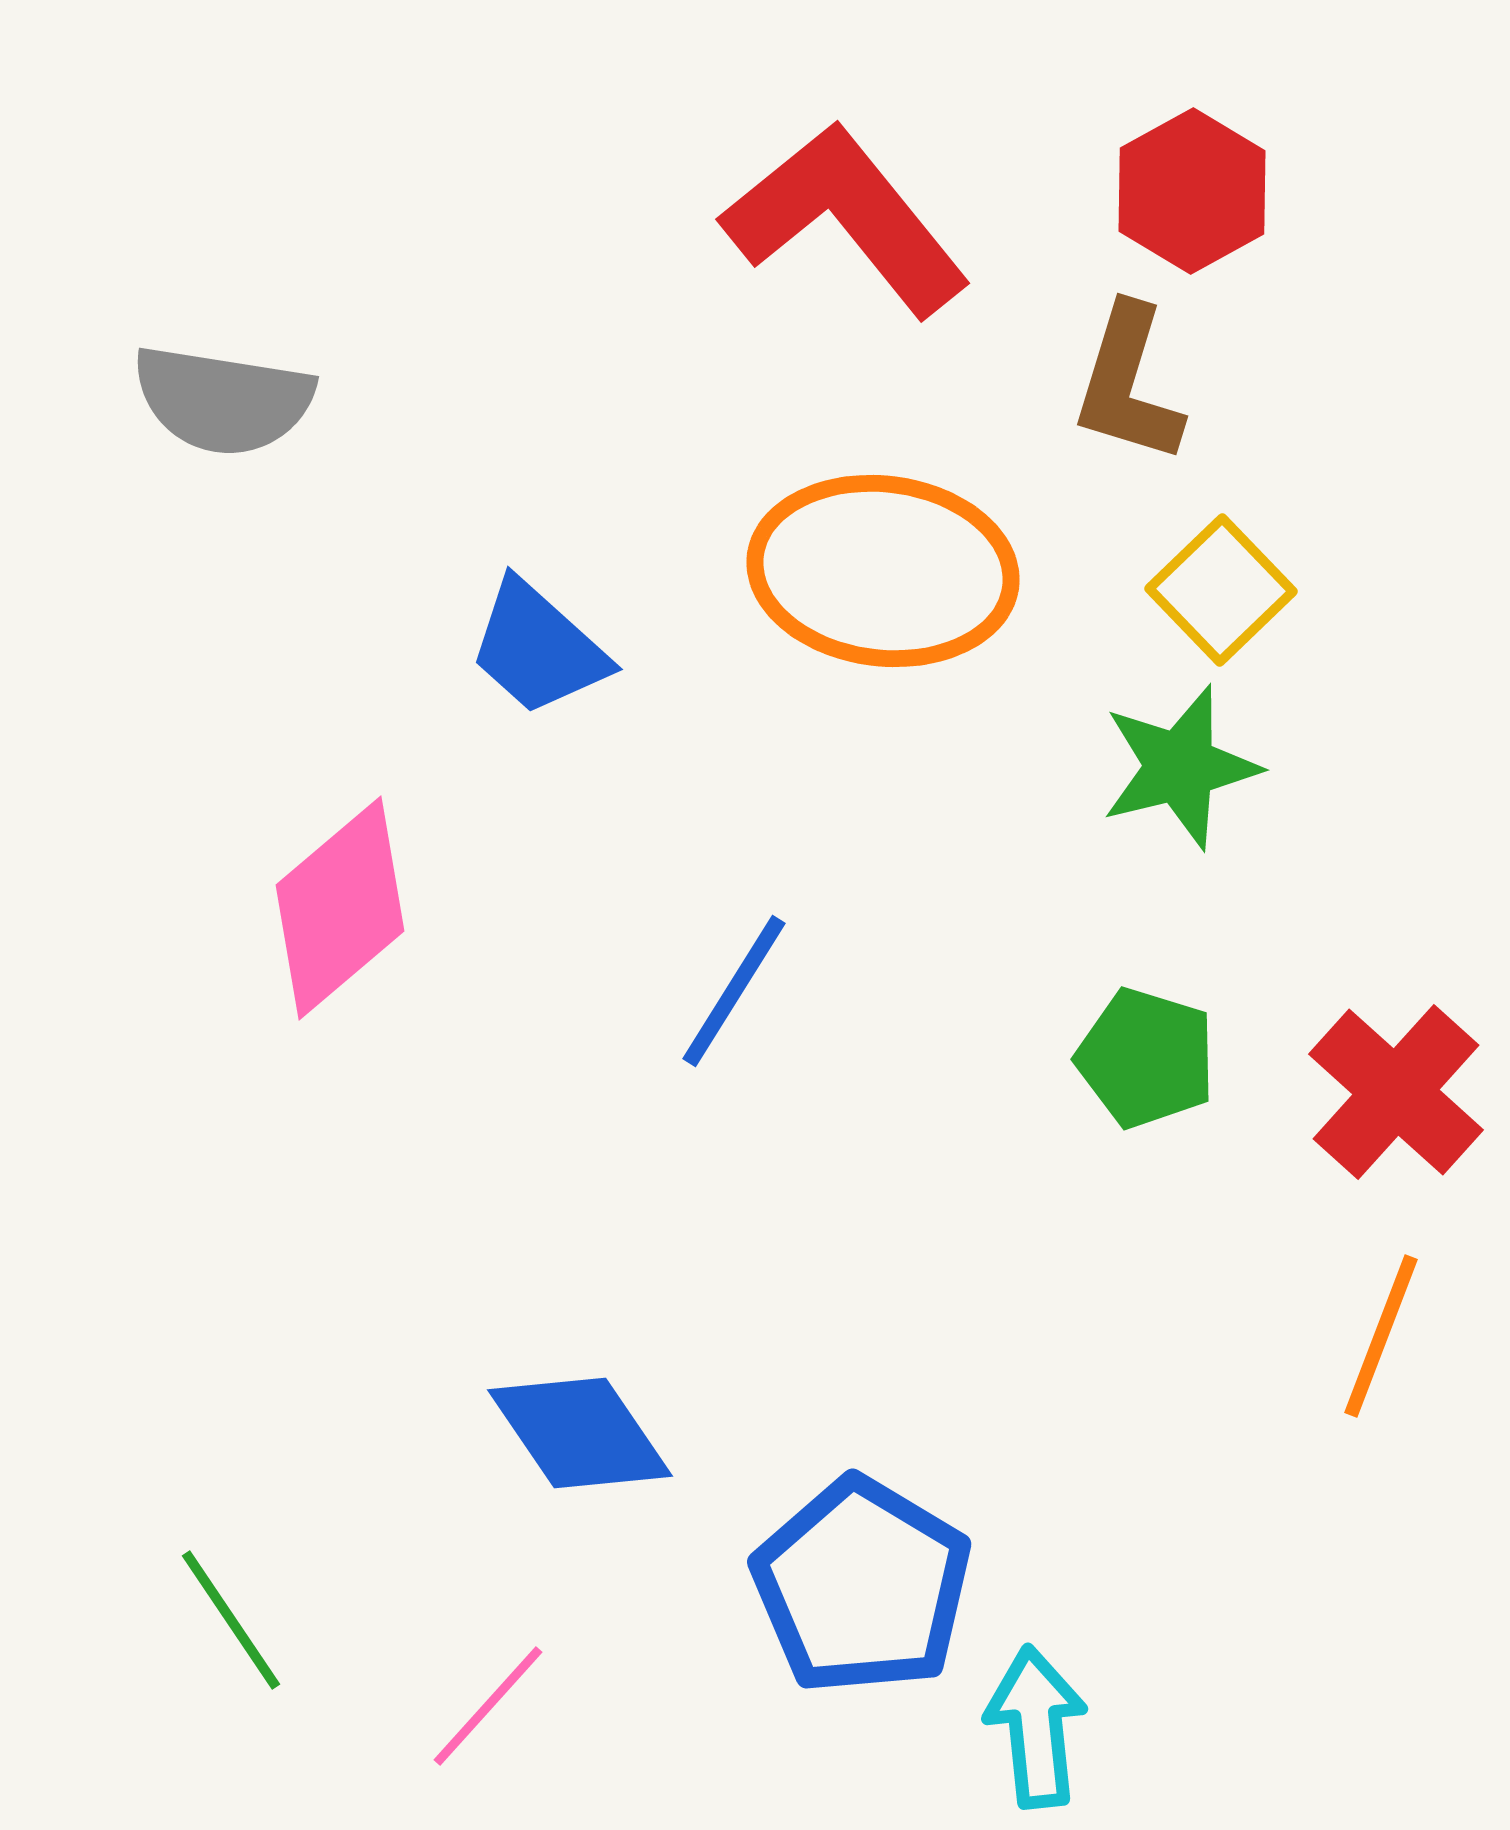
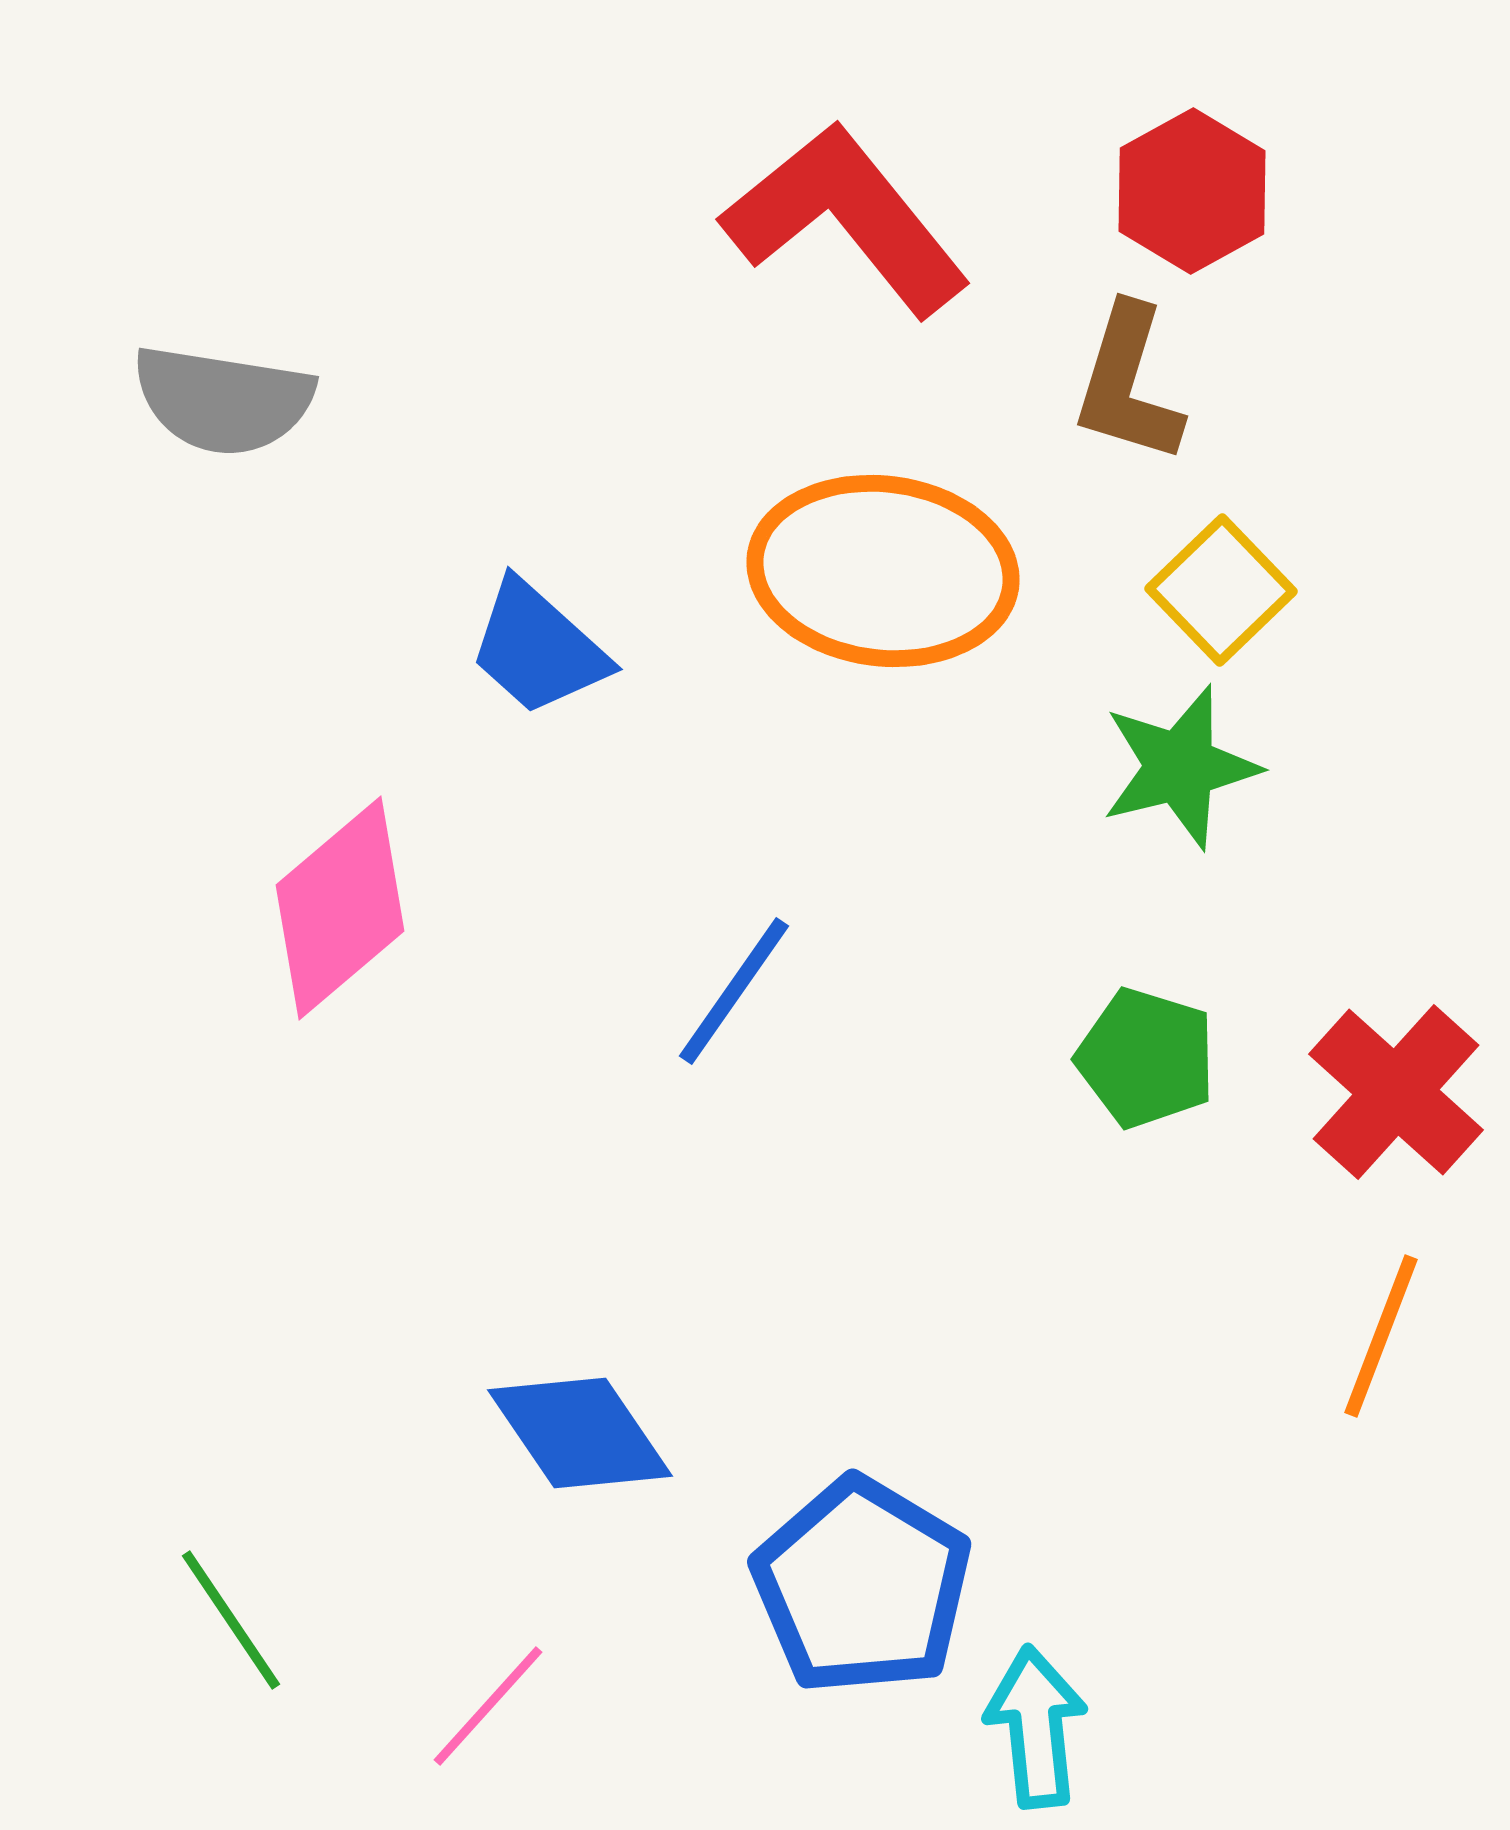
blue line: rotated 3 degrees clockwise
